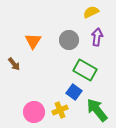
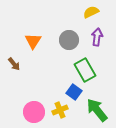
green rectangle: rotated 30 degrees clockwise
